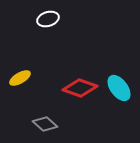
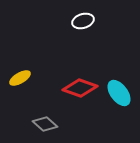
white ellipse: moved 35 px right, 2 px down
cyan ellipse: moved 5 px down
